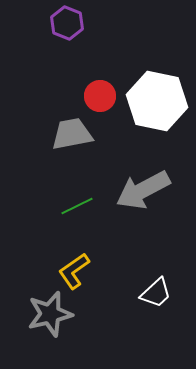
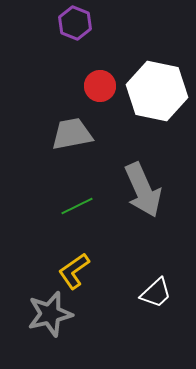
purple hexagon: moved 8 px right
red circle: moved 10 px up
white hexagon: moved 10 px up
gray arrow: rotated 86 degrees counterclockwise
